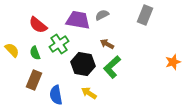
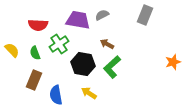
red semicircle: rotated 36 degrees counterclockwise
